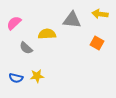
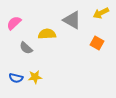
yellow arrow: moved 1 px right, 1 px up; rotated 35 degrees counterclockwise
gray triangle: rotated 24 degrees clockwise
yellow star: moved 2 px left, 1 px down
